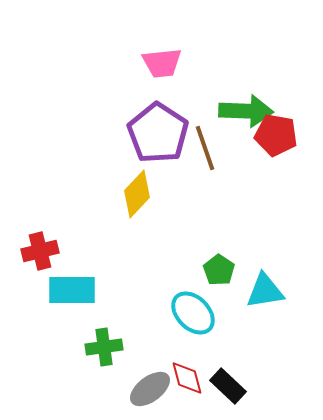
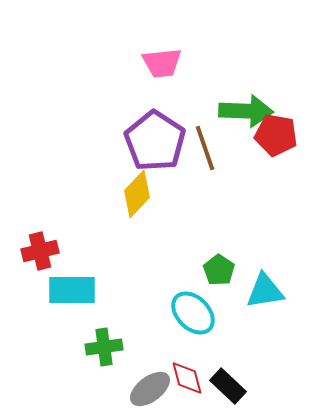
purple pentagon: moved 3 px left, 8 px down
